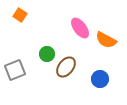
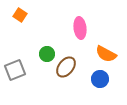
pink ellipse: rotated 30 degrees clockwise
orange semicircle: moved 14 px down
